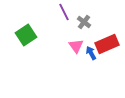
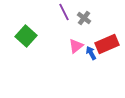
gray cross: moved 4 px up
green square: moved 1 px down; rotated 15 degrees counterclockwise
pink triangle: rotated 28 degrees clockwise
